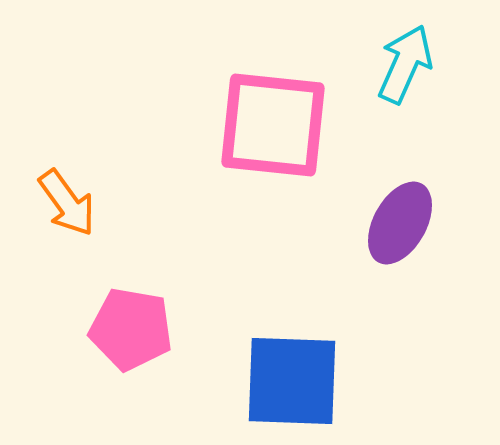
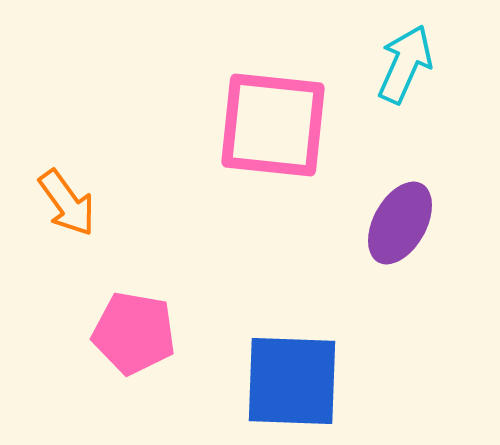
pink pentagon: moved 3 px right, 4 px down
